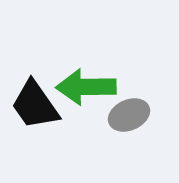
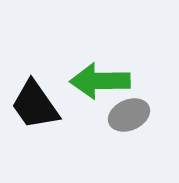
green arrow: moved 14 px right, 6 px up
